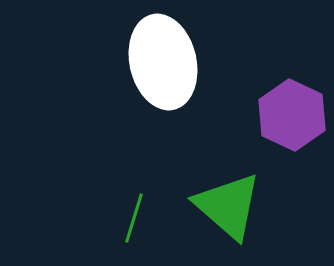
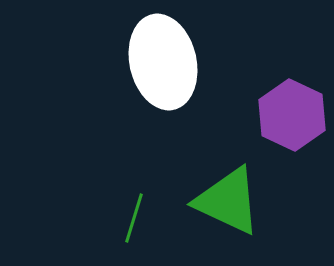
green triangle: moved 5 px up; rotated 16 degrees counterclockwise
